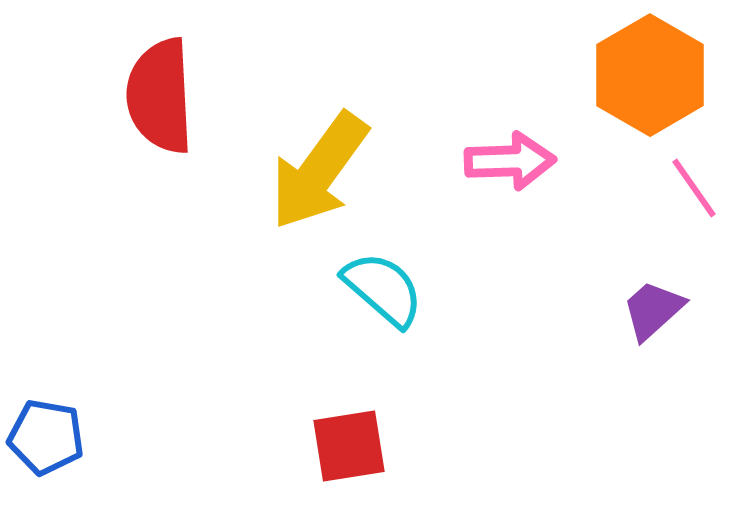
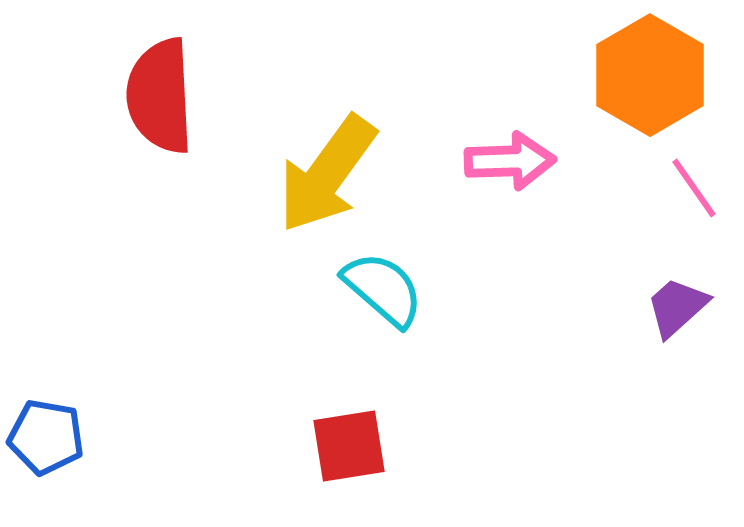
yellow arrow: moved 8 px right, 3 px down
purple trapezoid: moved 24 px right, 3 px up
